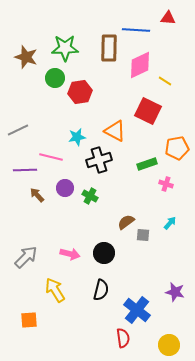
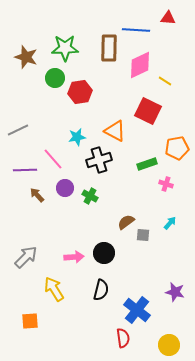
pink line: moved 2 px right, 2 px down; rotated 35 degrees clockwise
pink arrow: moved 4 px right, 3 px down; rotated 18 degrees counterclockwise
yellow arrow: moved 1 px left, 1 px up
orange square: moved 1 px right, 1 px down
